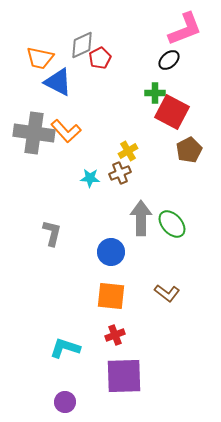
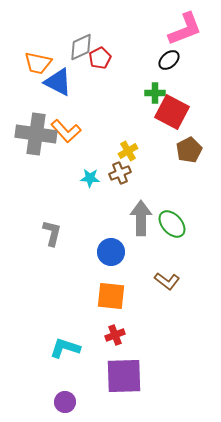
gray diamond: moved 1 px left, 2 px down
orange trapezoid: moved 2 px left, 5 px down
gray cross: moved 2 px right, 1 px down
brown L-shape: moved 12 px up
